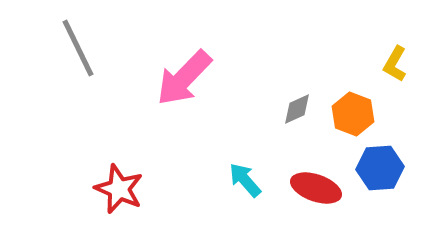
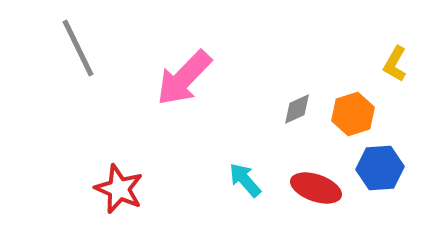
orange hexagon: rotated 21 degrees clockwise
